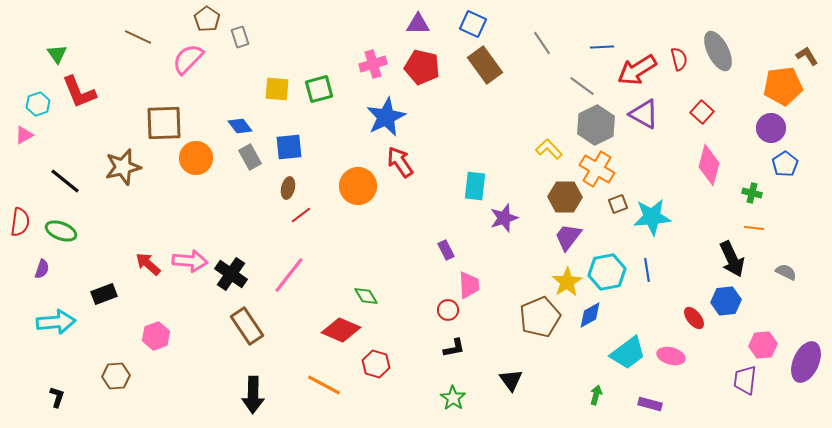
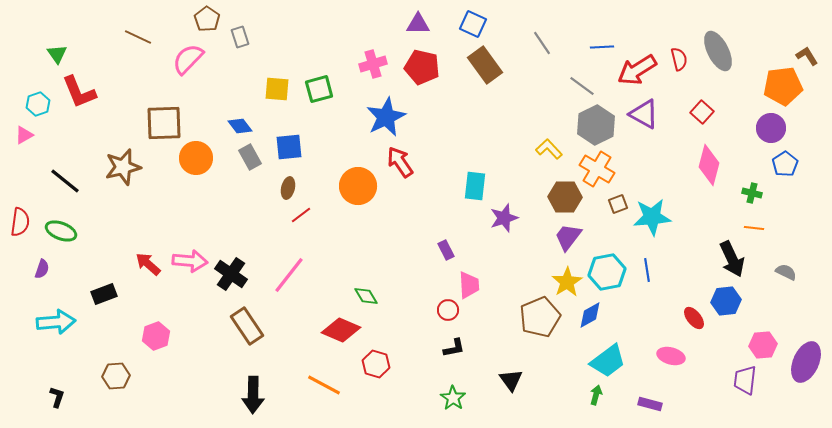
cyan trapezoid at (628, 353): moved 20 px left, 8 px down
